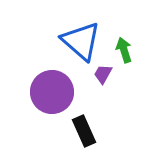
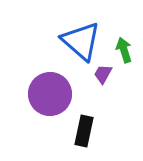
purple circle: moved 2 px left, 2 px down
black rectangle: rotated 36 degrees clockwise
